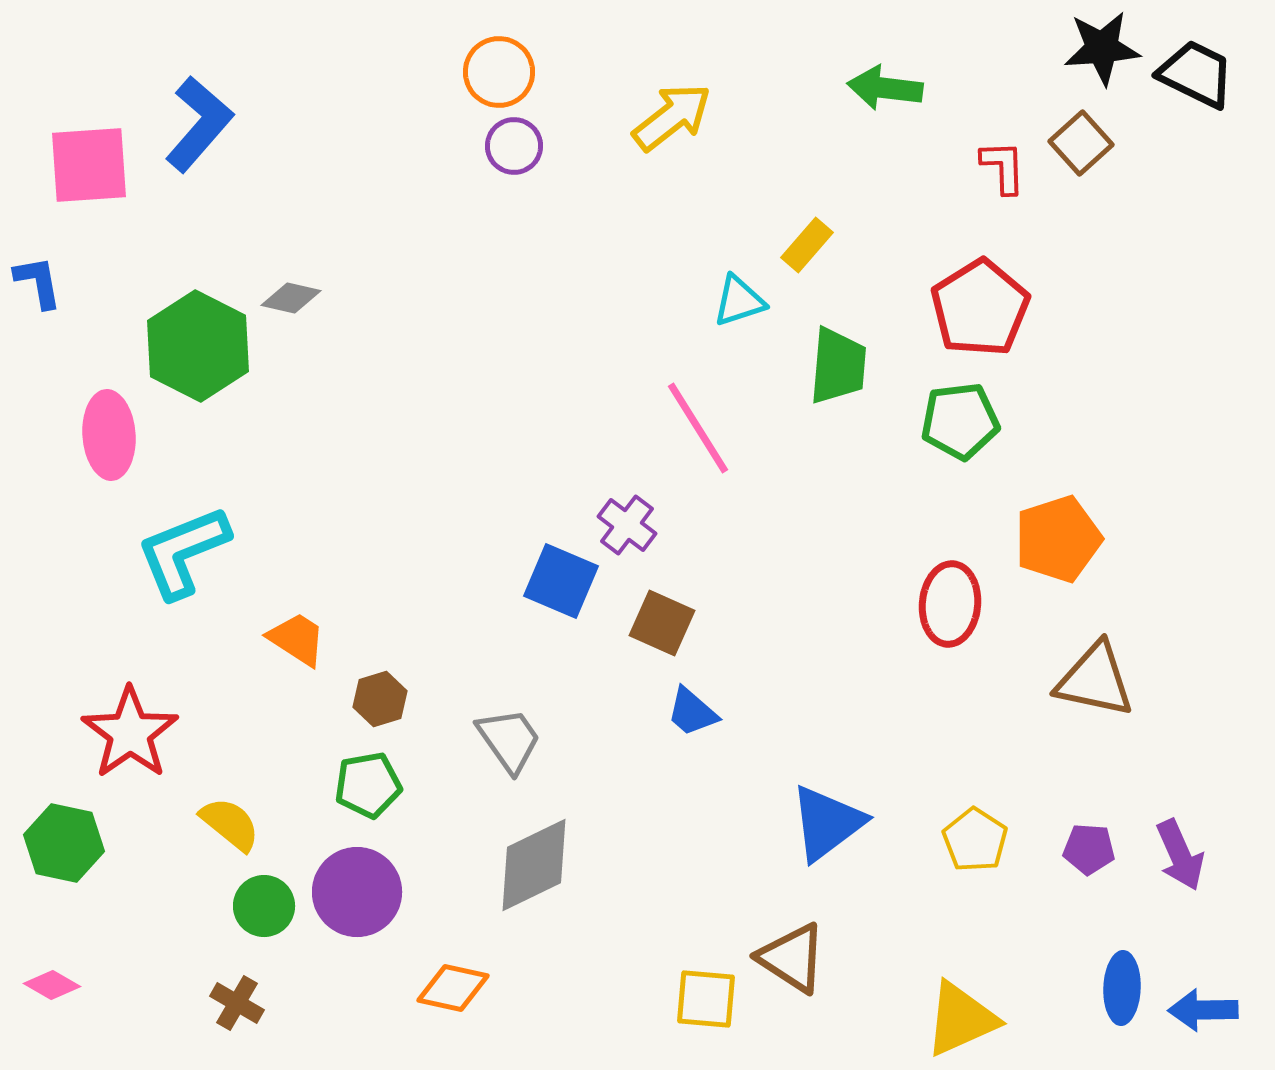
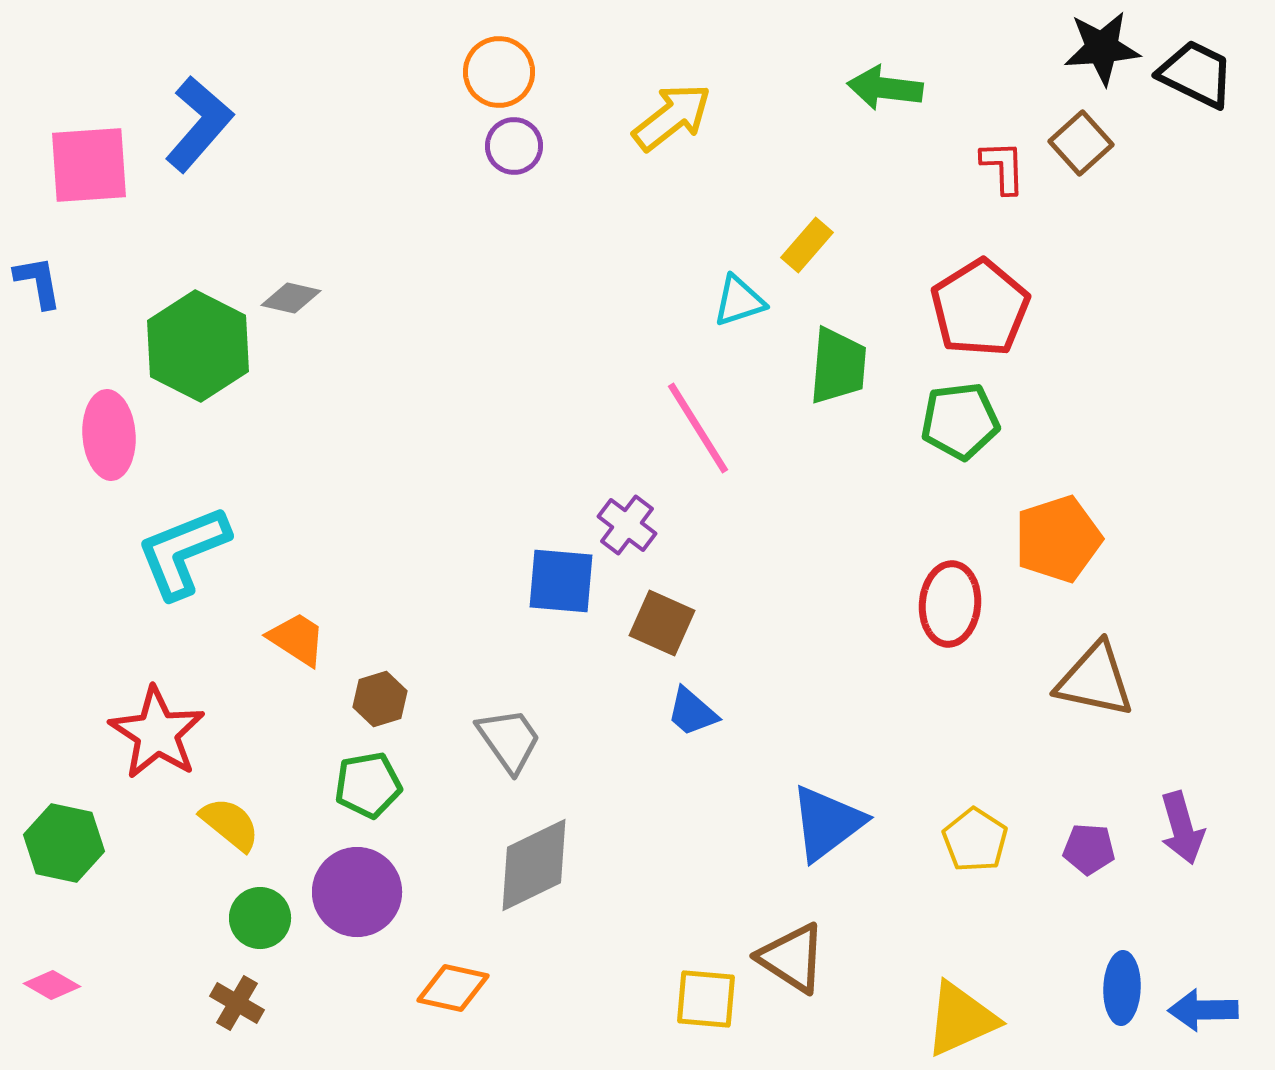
blue square at (561, 581): rotated 18 degrees counterclockwise
red star at (130, 733): moved 27 px right; rotated 4 degrees counterclockwise
purple arrow at (1180, 855): moved 2 px right, 27 px up; rotated 8 degrees clockwise
green circle at (264, 906): moved 4 px left, 12 px down
